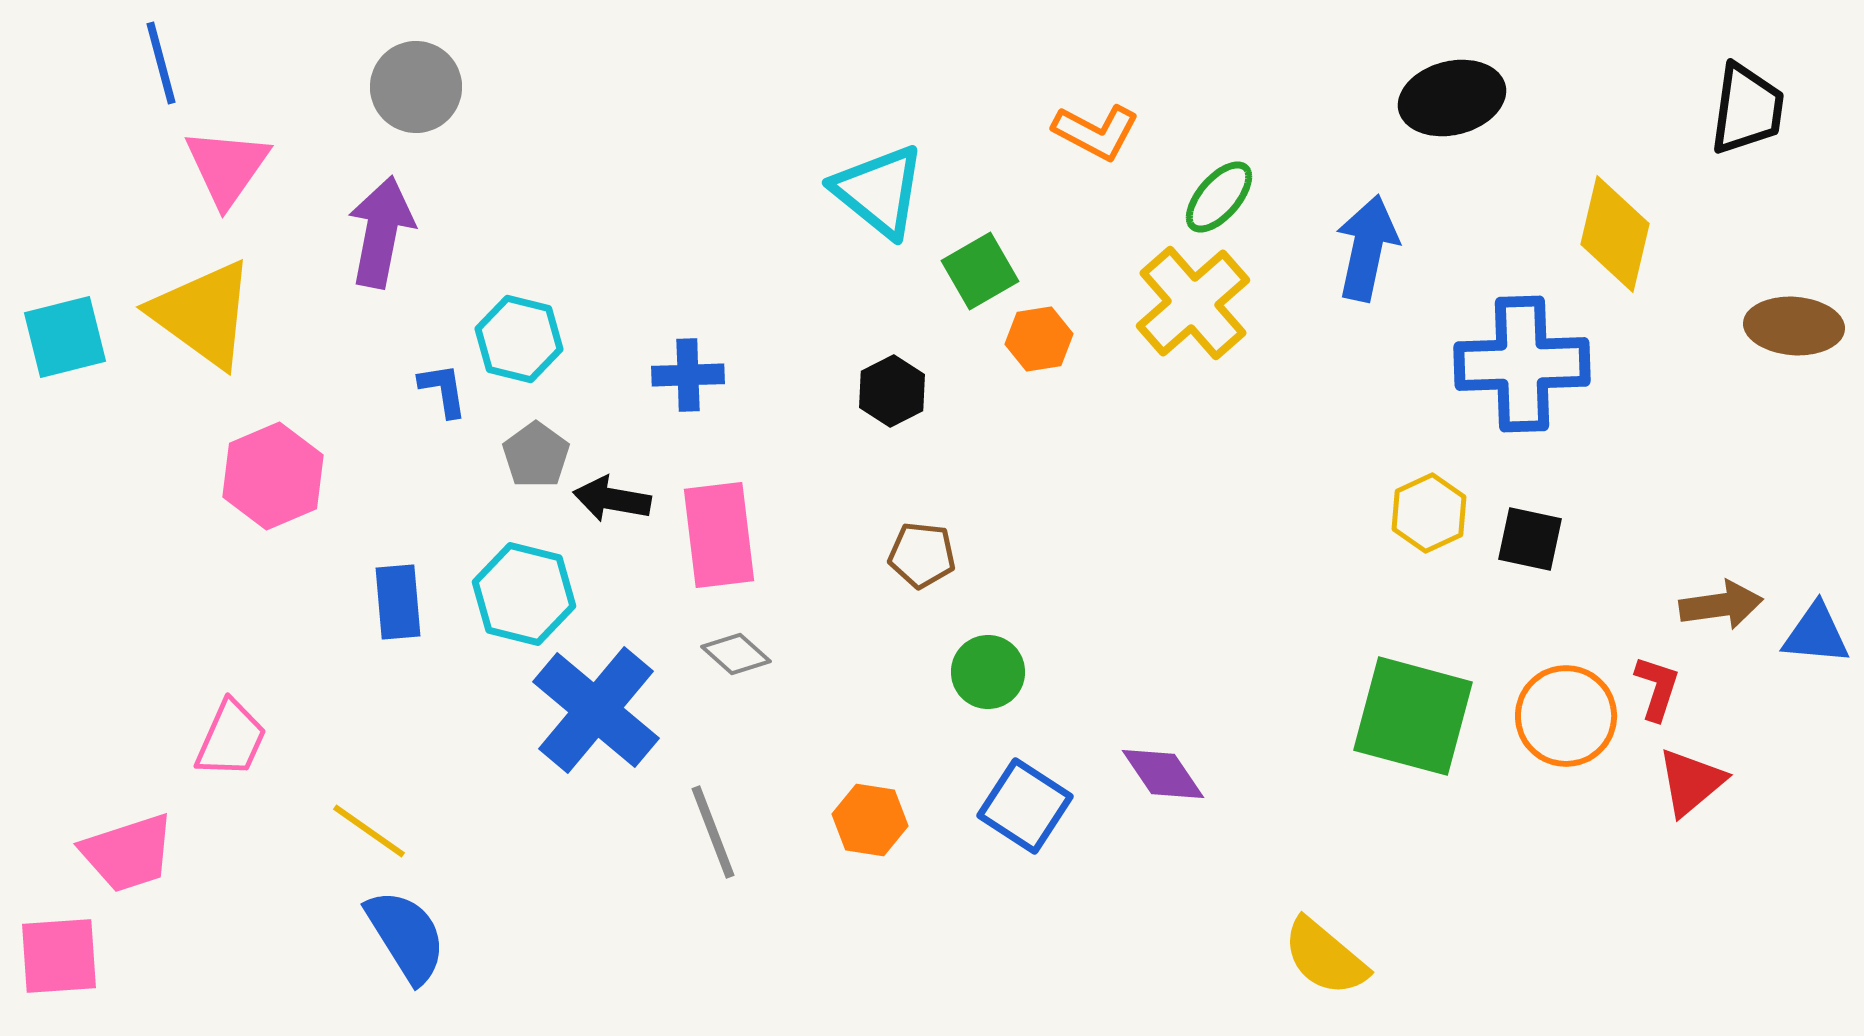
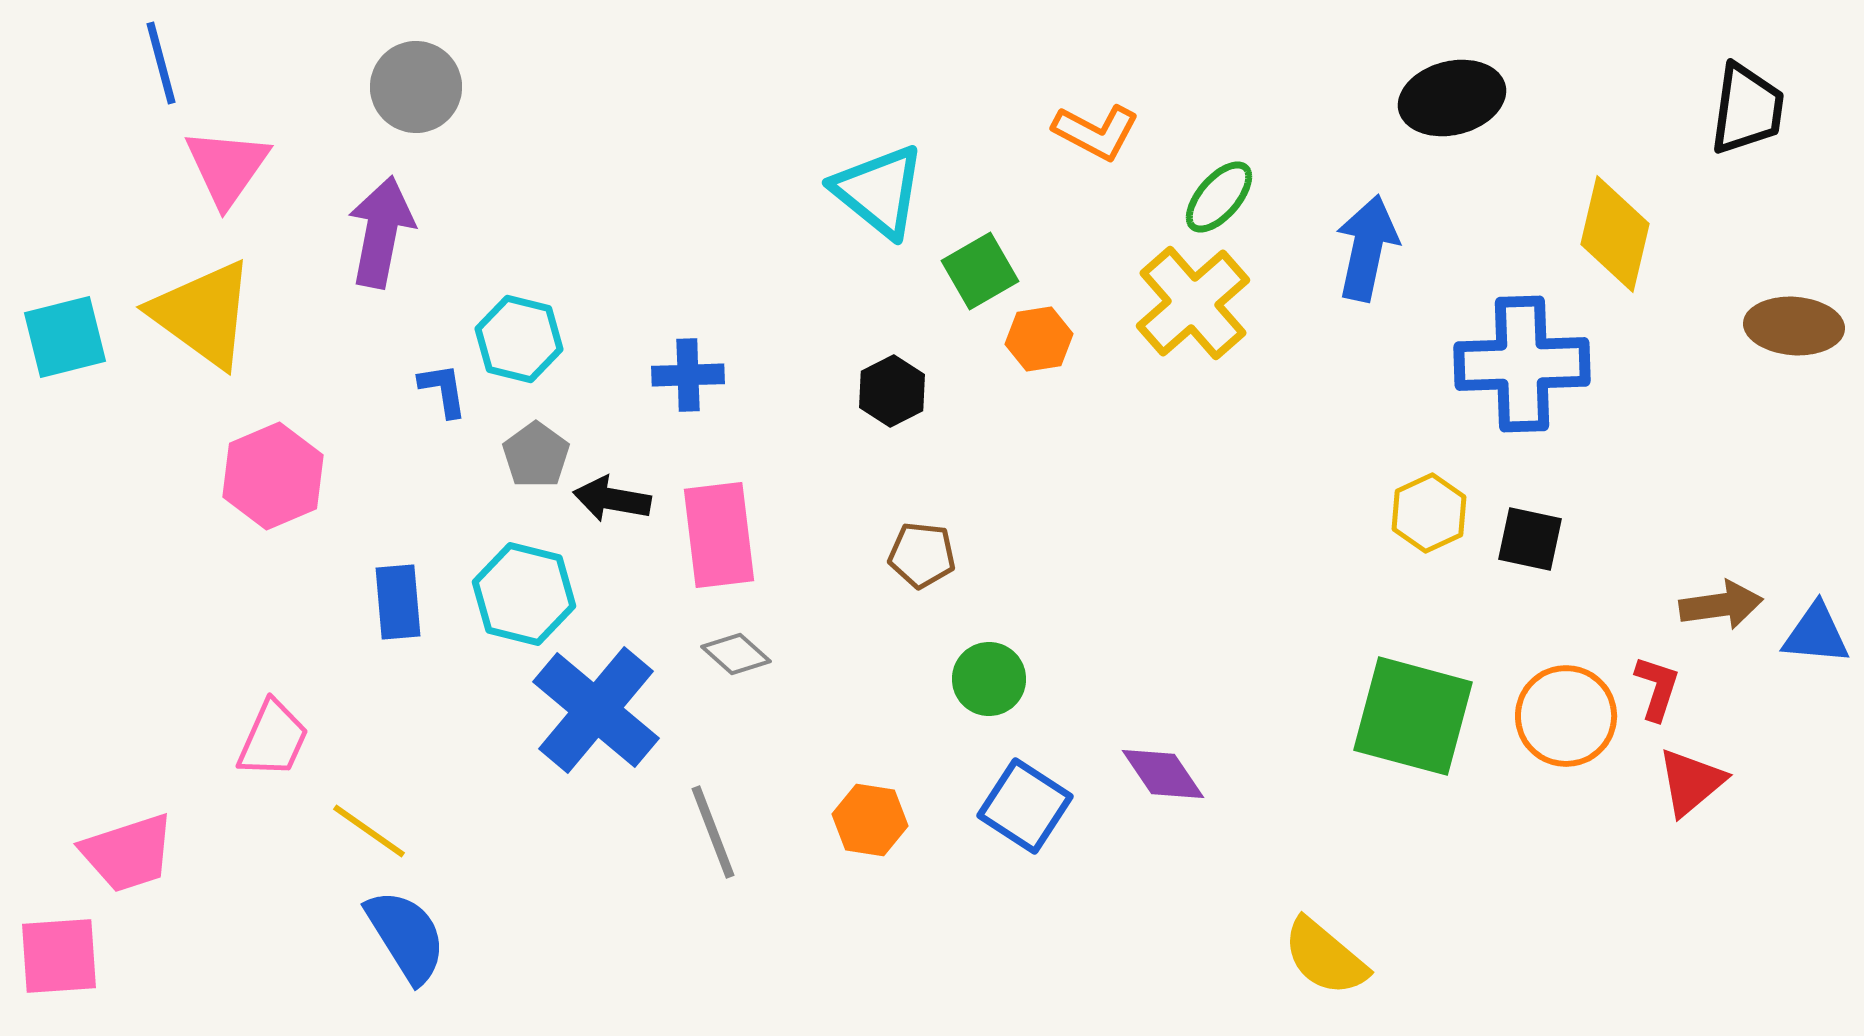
green circle at (988, 672): moved 1 px right, 7 px down
pink trapezoid at (231, 739): moved 42 px right
